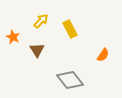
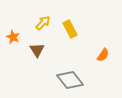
yellow arrow: moved 2 px right, 2 px down
